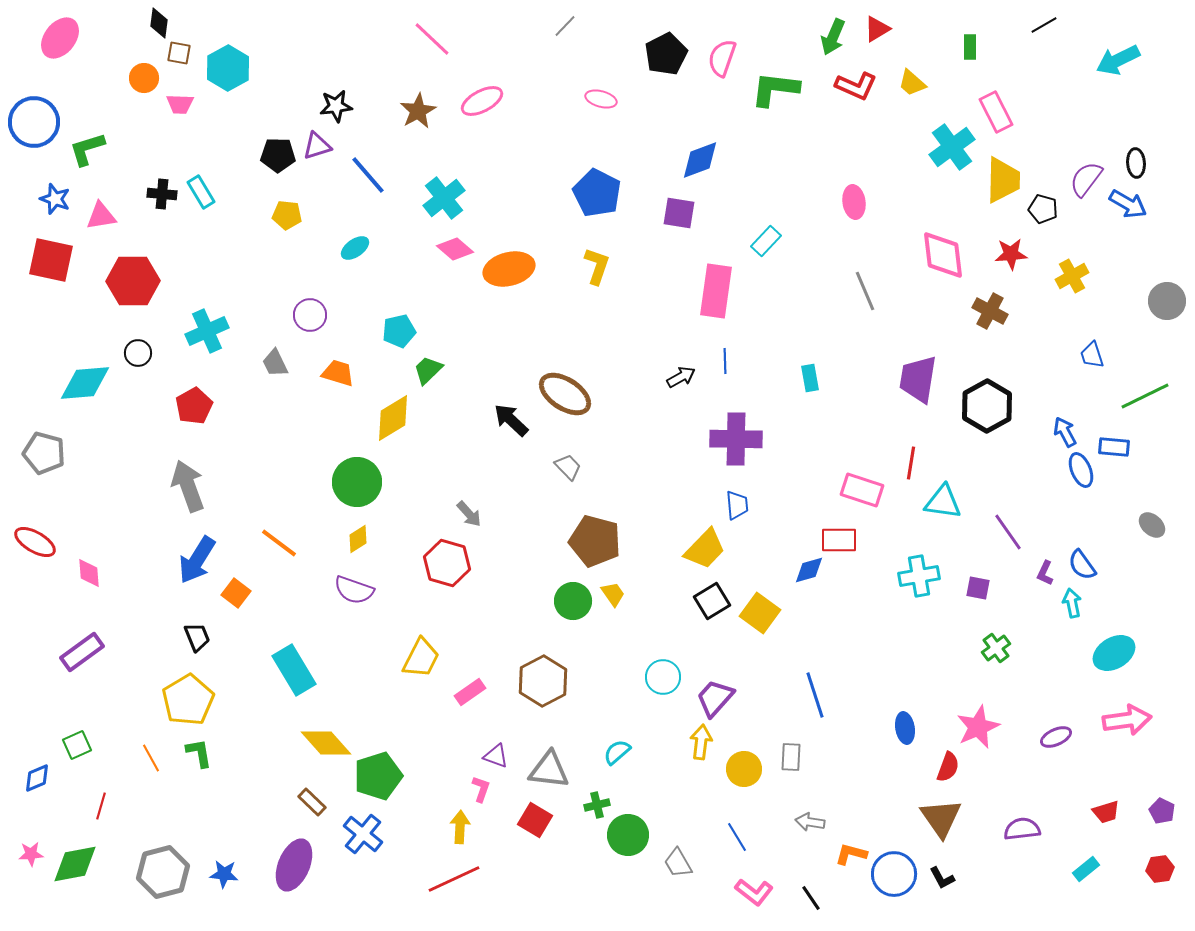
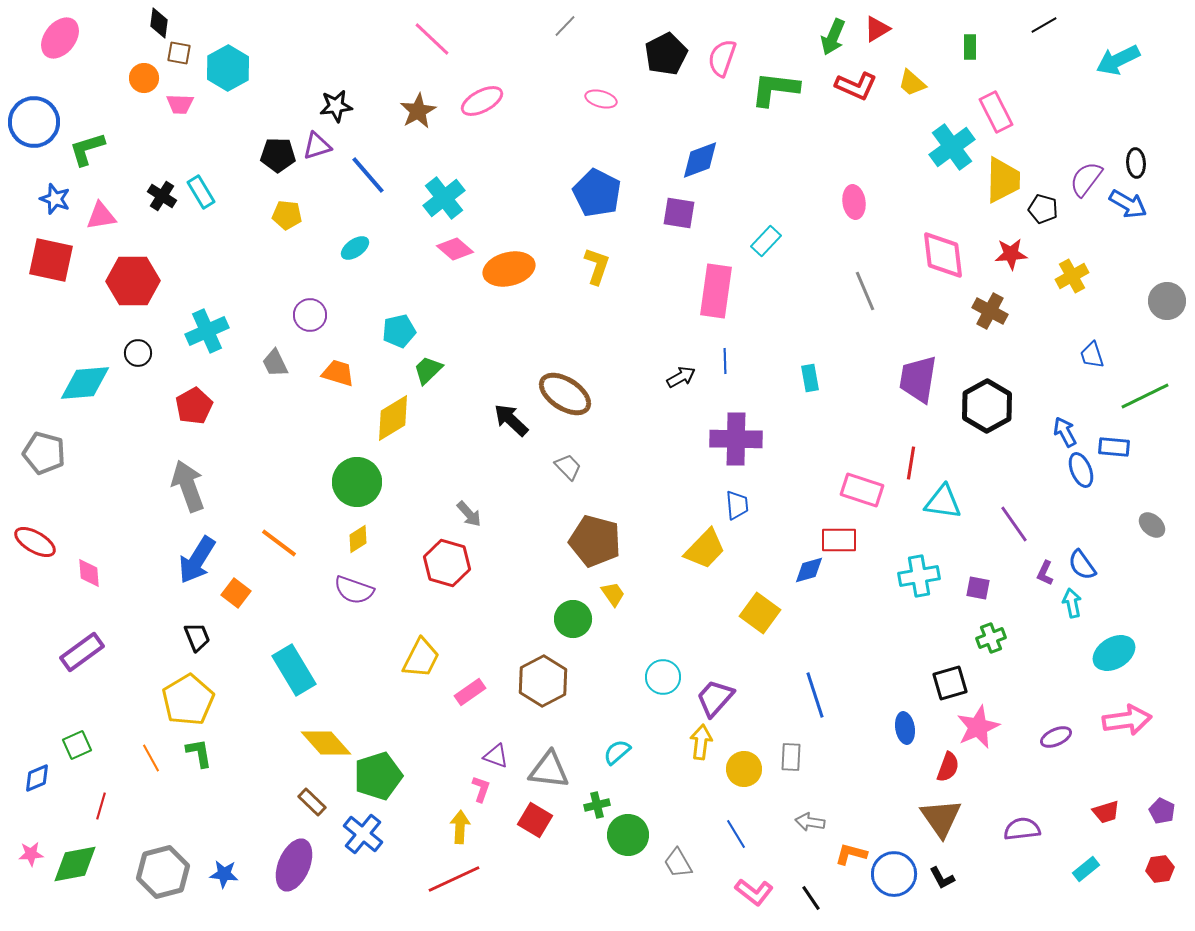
black cross at (162, 194): moved 2 px down; rotated 28 degrees clockwise
purple line at (1008, 532): moved 6 px right, 8 px up
green circle at (573, 601): moved 18 px down
black square at (712, 601): moved 238 px right, 82 px down; rotated 15 degrees clockwise
green cross at (996, 648): moved 5 px left, 10 px up; rotated 16 degrees clockwise
blue line at (737, 837): moved 1 px left, 3 px up
